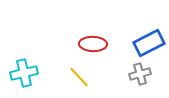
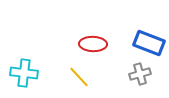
blue rectangle: rotated 48 degrees clockwise
cyan cross: rotated 20 degrees clockwise
